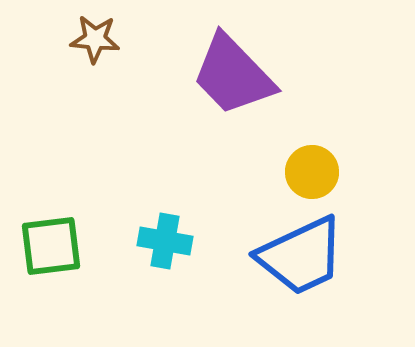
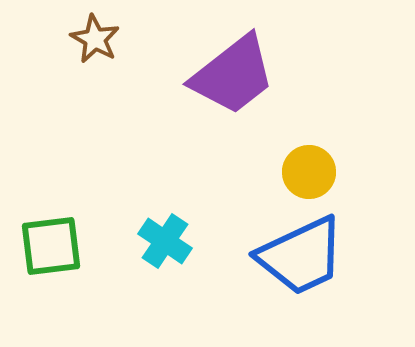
brown star: rotated 24 degrees clockwise
purple trapezoid: rotated 84 degrees counterclockwise
yellow circle: moved 3 px left
cyan cross: rotated 24 degrees clockwise
